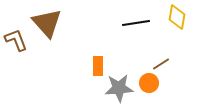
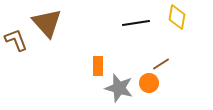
gray star: rotated 20 degrees clockwise
